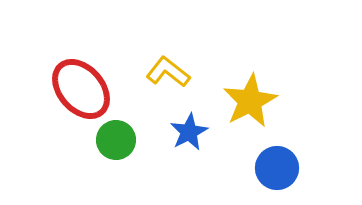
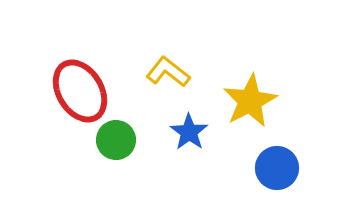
red ellipse: moved 1 px left, 2 px down; rotated 10 degrees clockwise
blue star: rotated 9 degrees counterclockwise
